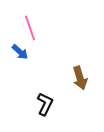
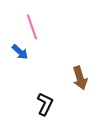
pink line: moved 2 px right, 1 px up
